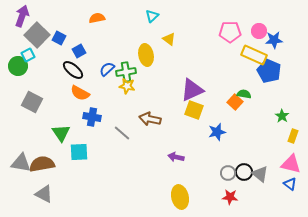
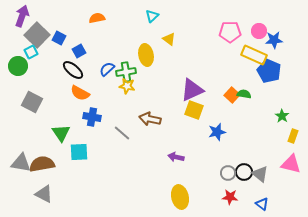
cyan square at (28, 55): moved 3 px right, 3 px up
orange square at (235, 102): moved 3 px left, 7 px up
blue triangle at (290, 184): moved 28 px left, 20 px down
